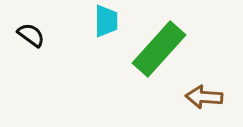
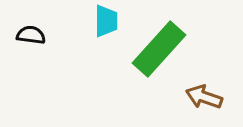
black semicircle: rotated 28 degrees counterclockwise
brown arrow: rotated 15 degrees clockwise
